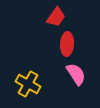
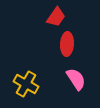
pink semicircle: moved 5 px down
yellow cross: moved 2 px left
